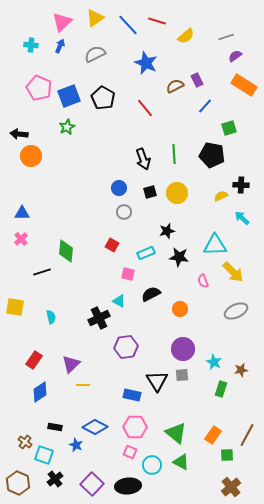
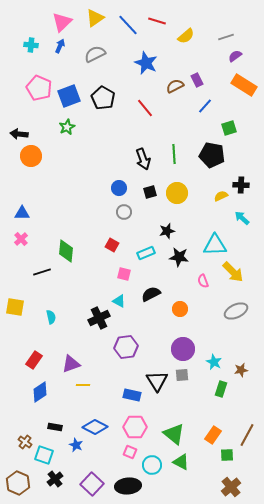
pink square at (128, 274): moved 4 px left
purple triangle at (71, 364): rotated 24 degrees clockwise
green triangle at (176, 433): moved 2 px left, 1 px down
